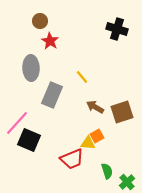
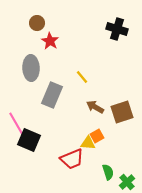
brown circle: moved 3 px left, 2 px down
pink line: moved 2 px down; rotated 72 degrees counterclockwise
green semicircle: moved 1 px right, 1 px down
